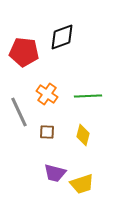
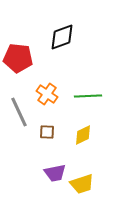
red pentagon: moved 6 px left, 6 px down
yellow diamond: rotated 50 degrees clockwise
purple trapezoid: rotated 25 degrees counterclockwise
